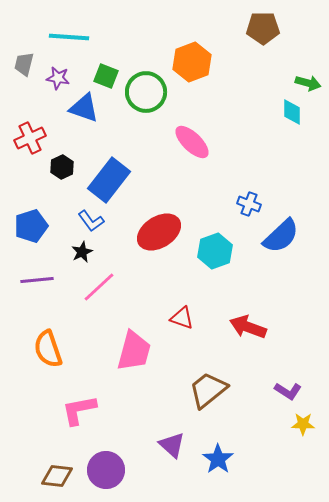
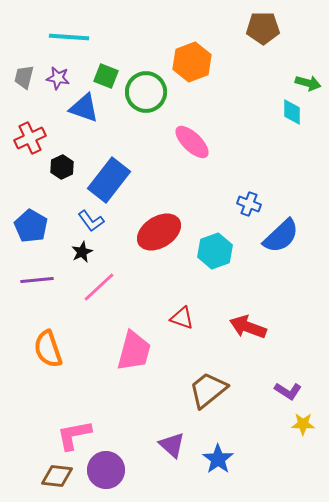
gray trapezoid: moved 13 px down
blue pentagon: rotated 24 degrees counterclockwise
pink L-shape: moved 5 px left, 25 px down
